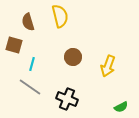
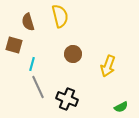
brown circle: moved 3 px up
gray line: moved 8 px right; rotated 30 degrees clockwise
